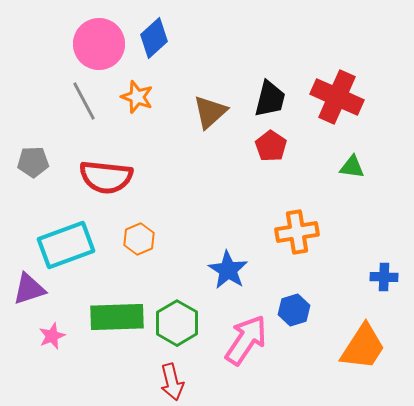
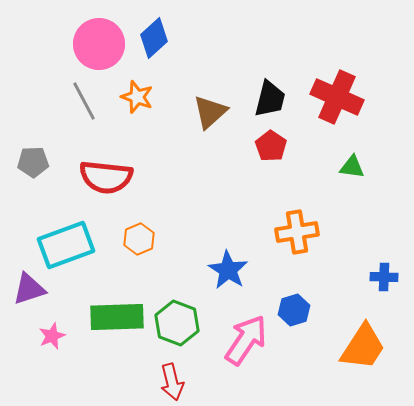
green hexagon: rotated 9 degrees counterclockwise
